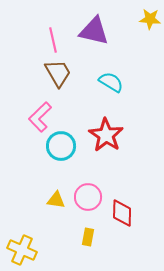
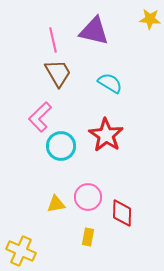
cyan semicircle: moved 1 px left, 1 px down
yellow triangle: moved 4 px down; rotated 18 degrees counterclockwise
yellow cross: moved 1 px left, 1 px down
